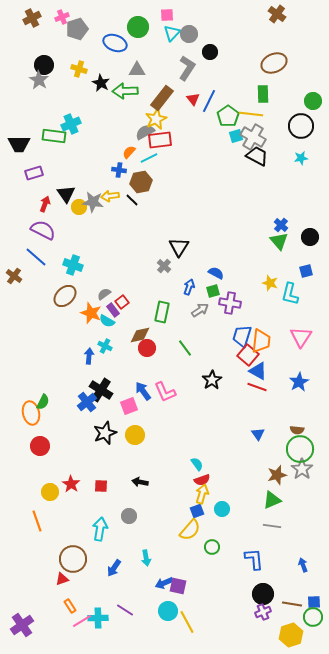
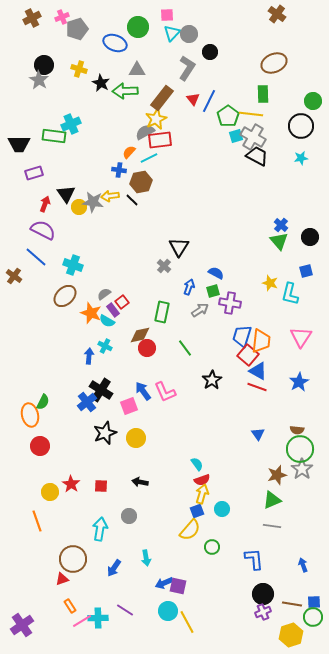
orange ellipse at (31, 413): moved 1 px left, 2 px down
yellow circle at (135, 435): moved 1 px right, 3 px down
